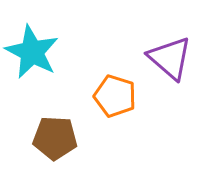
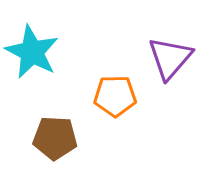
purple triangle: rotated 30 degrees clockwise
orange pentagon: rotated 18 degrees counterclockwise
